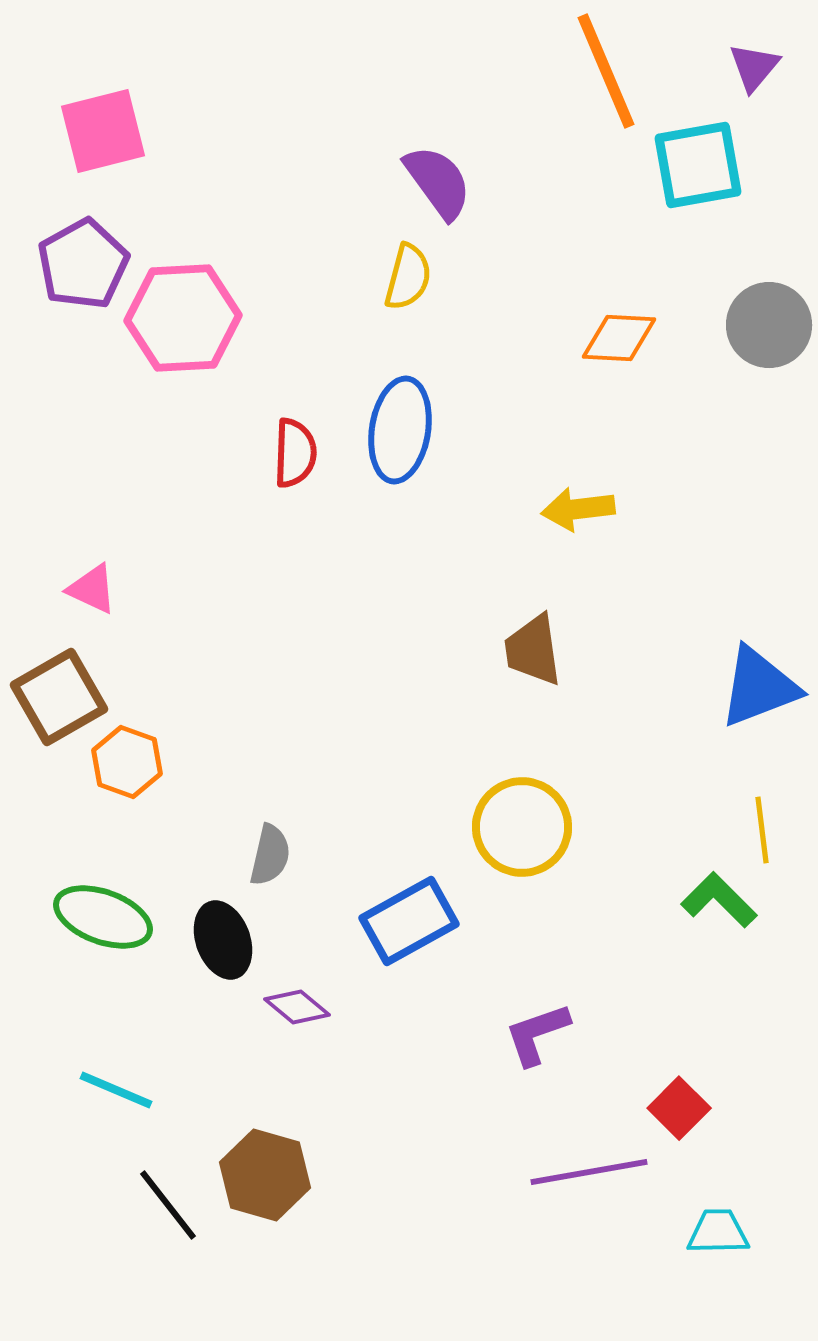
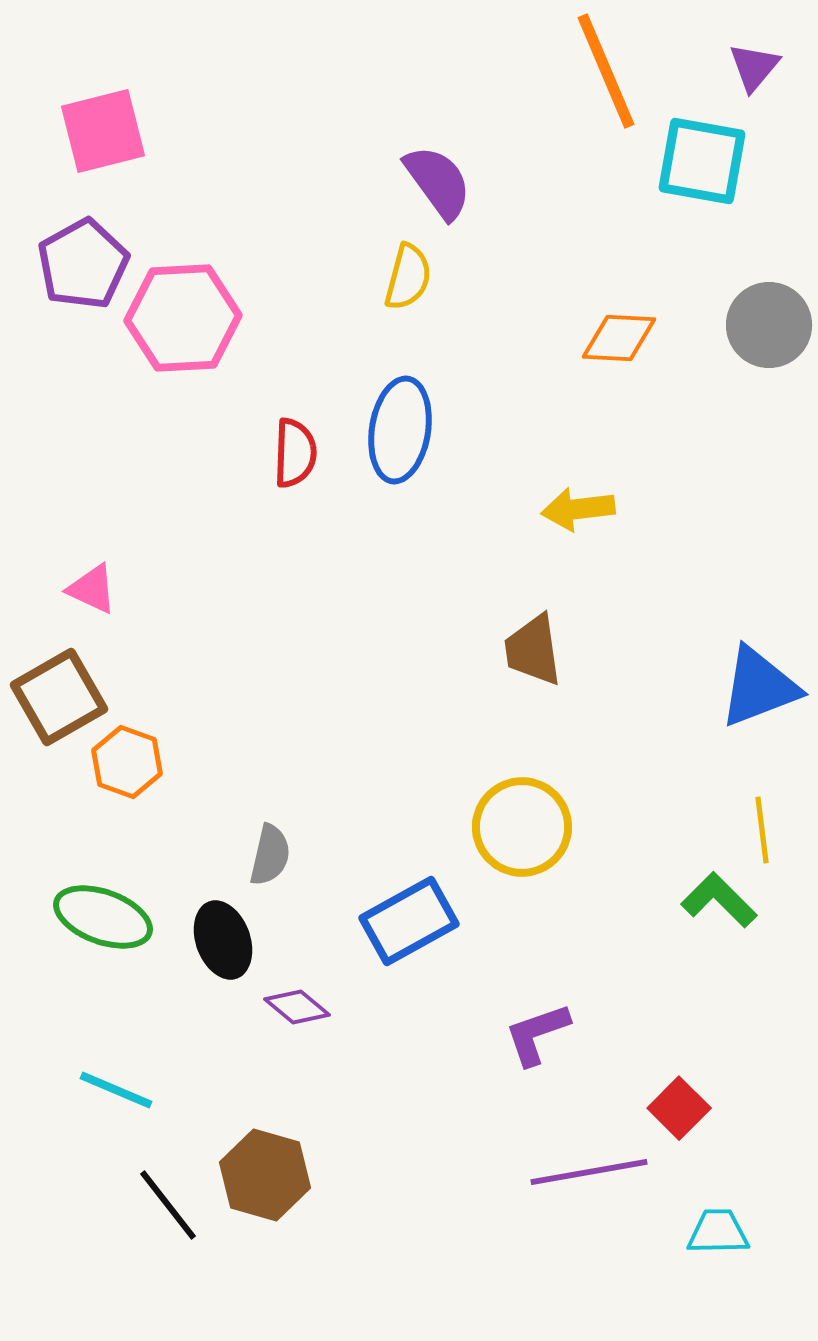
cyan square: moved 4 px right, 4 px up; rotated 20 degrees clockwise
